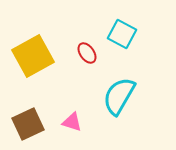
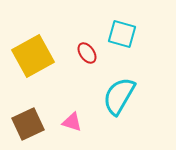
cyan square: rotated 12 degrees counterclockwise
